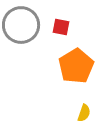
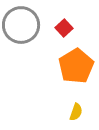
red square: moved 3 px right, 1 px down; rotated 36 degrees clockwise
yellow semicircle: moved 8 px left, 1 px up
